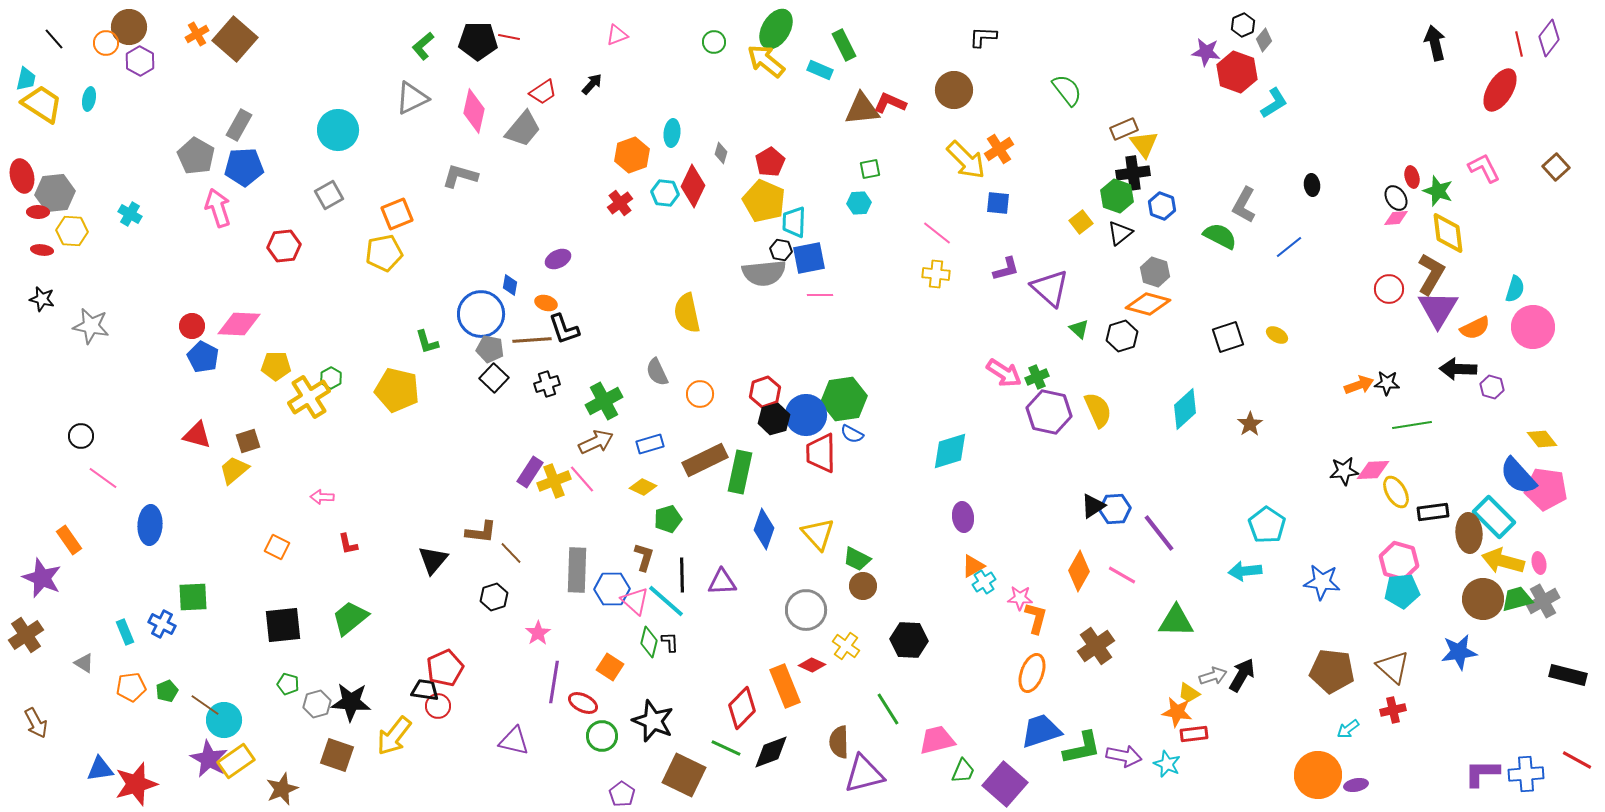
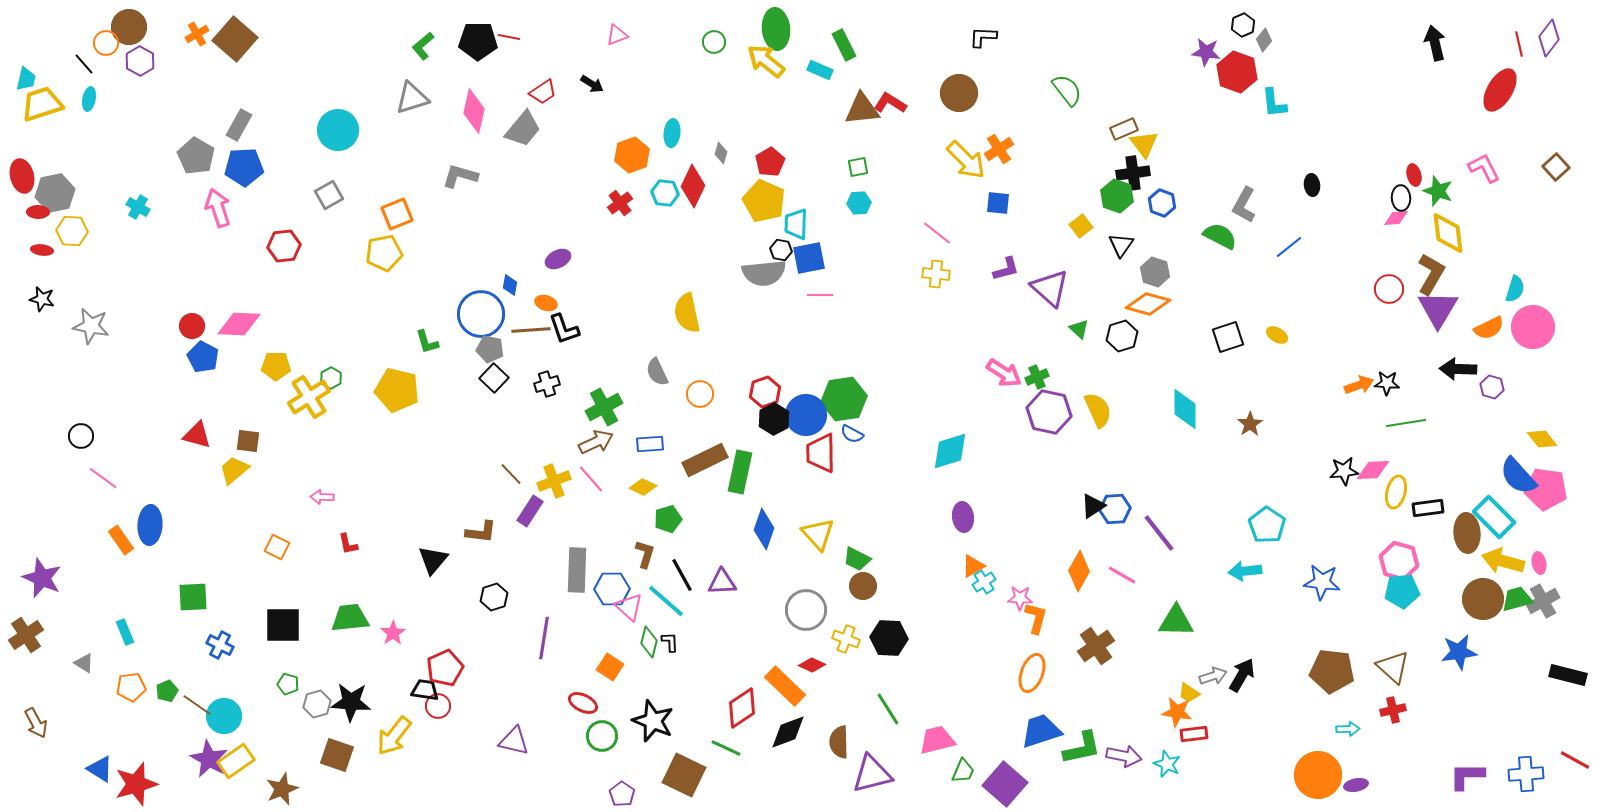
green ellipse at (776, 29): rotated 36 degrees counterclockwise
black line at (54, 39): moved 30 px right, 25 px down
black arrow at (592, 84): rotated 80 degrees clockwise
brown circle at (954, 90): moved 5 px right, 3 px down
gray triangle at (412, 98): rotated 9 degrees clockwise
red L-shape at (890, 103): rotated 8 degrees clockwise
cyan L-shape at (1274, 103): rotated 116 degrees clockwise
yellow trapezoid at (42, 104): rotated 51 degrees counterclockwise
green square at (870, 169): moved 12 px left, 2 px up
red ellipse at (1412, 177): moved 2 px right, 2 px up
gray hexagon at (55, 193): rotated 6 degrees counterclockwise
black ellipse at (1396, 198): moved 5 px right; rotated 30 degrees clockwise
blue hexagon at (1162, 206): moved 3 px up
cyan cross at (130, 214): moved 8 px right, 7 px up
cyan trapezoid at (794, 222): moved 2 px right, 2 px down
yellow square at (1081, 222): moved 4 px down
black triangle at (1120, 233): moved 1 px right, 12 px down; rotated 16 degrees counterclockwise
orange semicircle at (1475, 328): moved 14 px right
brown line at (532, 340): moved 1 px left, 10 px up
green cross at (604, 401): moved 6 px down
cyan diamond at (1185, 409): rotated 48 degrees counterclockwise
black hexagon at (774, 419): rotated 12 degrees counterclockwise
green line at (1412, 425): moved 6 px left, 2 px up
brown square at (248, 441): rotated 25 degrees clockwise
blue rectangle at (650, 444): rotated 12 degrees clockwise
purple rectangle at (530, 472): moved 39 px down
pink line at (582, 479): moved 9 px right
yellow ellipse at (1396, 492): rotated 44 degrees clockwise
black rectangle at (1433, 512): moved 5 px left, 4 px up
brown ellipse at (1469, 533): moved 2 px left
orange rectangle at (69, 540): moved 52 px right
brown line at (511, 553): moved 79 px up
brown L-shape at (644, 557): moved 1 px right, 3 px up
black line at (682, 575): rotated 28 degrees counterclockwise
pink triangle at (635, 601): moved 6 px left, 6 px down
green trapezoid at (350, 618): rotated 33 degrees clockwise
blue cross at (162, 624): moved 58 px right, 21 px down
black square at (283, 625): rotated 6 degrees clockwise
pink star at (538, 633): moved 145 px left
black hexagon at (909, 640): moved 20 px left, 2 px up
yellow cross at (846, 646): moved 7 px up; rotated 16 degrees counterclockwise
purple line at (554, 682): moved 10 px left, 44 px up
orange rectangle at (785, 686): rotated 24 degrees counterclockwise
brown line at (205, 705): moved 8 px left
red diamond at (742, 708): rotated 12 degrees clockwise
cyan circle at (224, 720): moved 4 px up
cyan arrow at (1348, 729): rotated 145 degrees counterclockwise
black diamond at (771, 752): moved 17 px right, 20 px up
red line at (1577, 760): moved 2 px left
blue triangle at (100, 769): rotated 40 degrees clockwise
purple L-shape at (1482, 773): moved 15 px left, 3 px down
purple triangle at (864, 774): moved 8 px right
